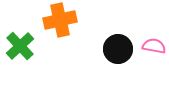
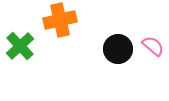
pink semicircle: moved 1 px left; rotated 30 degrees clockwise
